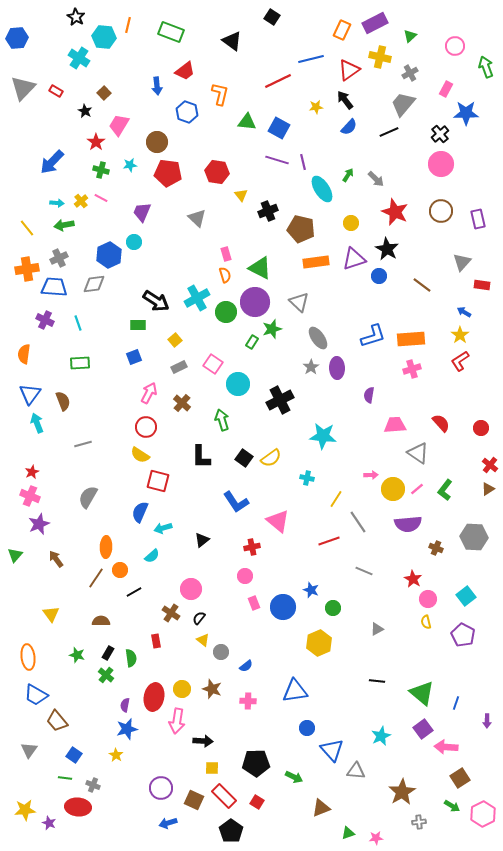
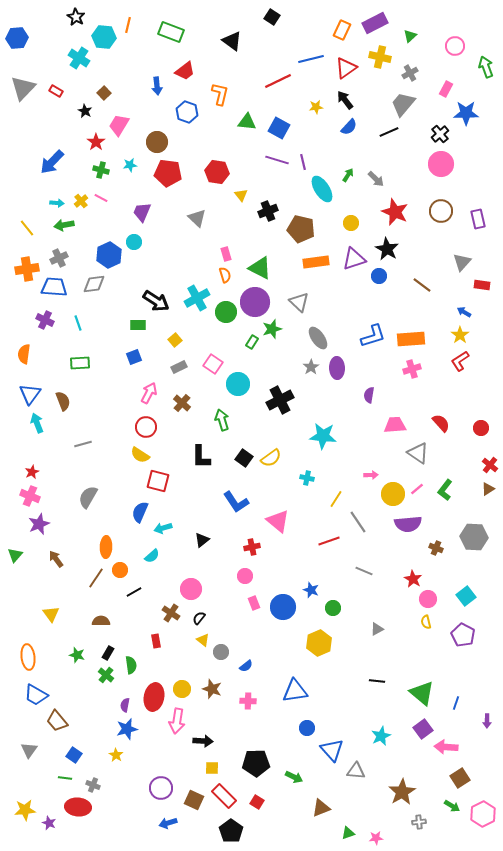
red triangle at (349, 70): moved 3 px left, 2 px up
yellow circle at (393, 489): moved 5 px down
green semicircle at (131, 658): moved 7 px down
